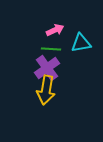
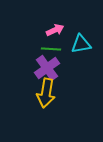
cyan triangle: moved 1 px down
yellow arrow: moved 3 px down
